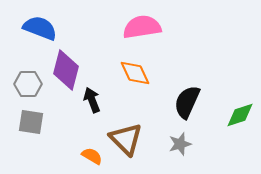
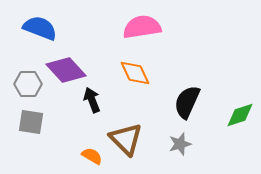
purple diamond: rotated 57 degrees counterclockwise
